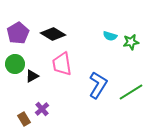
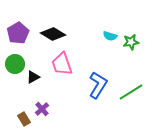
pink trapezoid: rotated 10 degrees counterclockwise
black triangle: moved 1 px right, 1 px down
